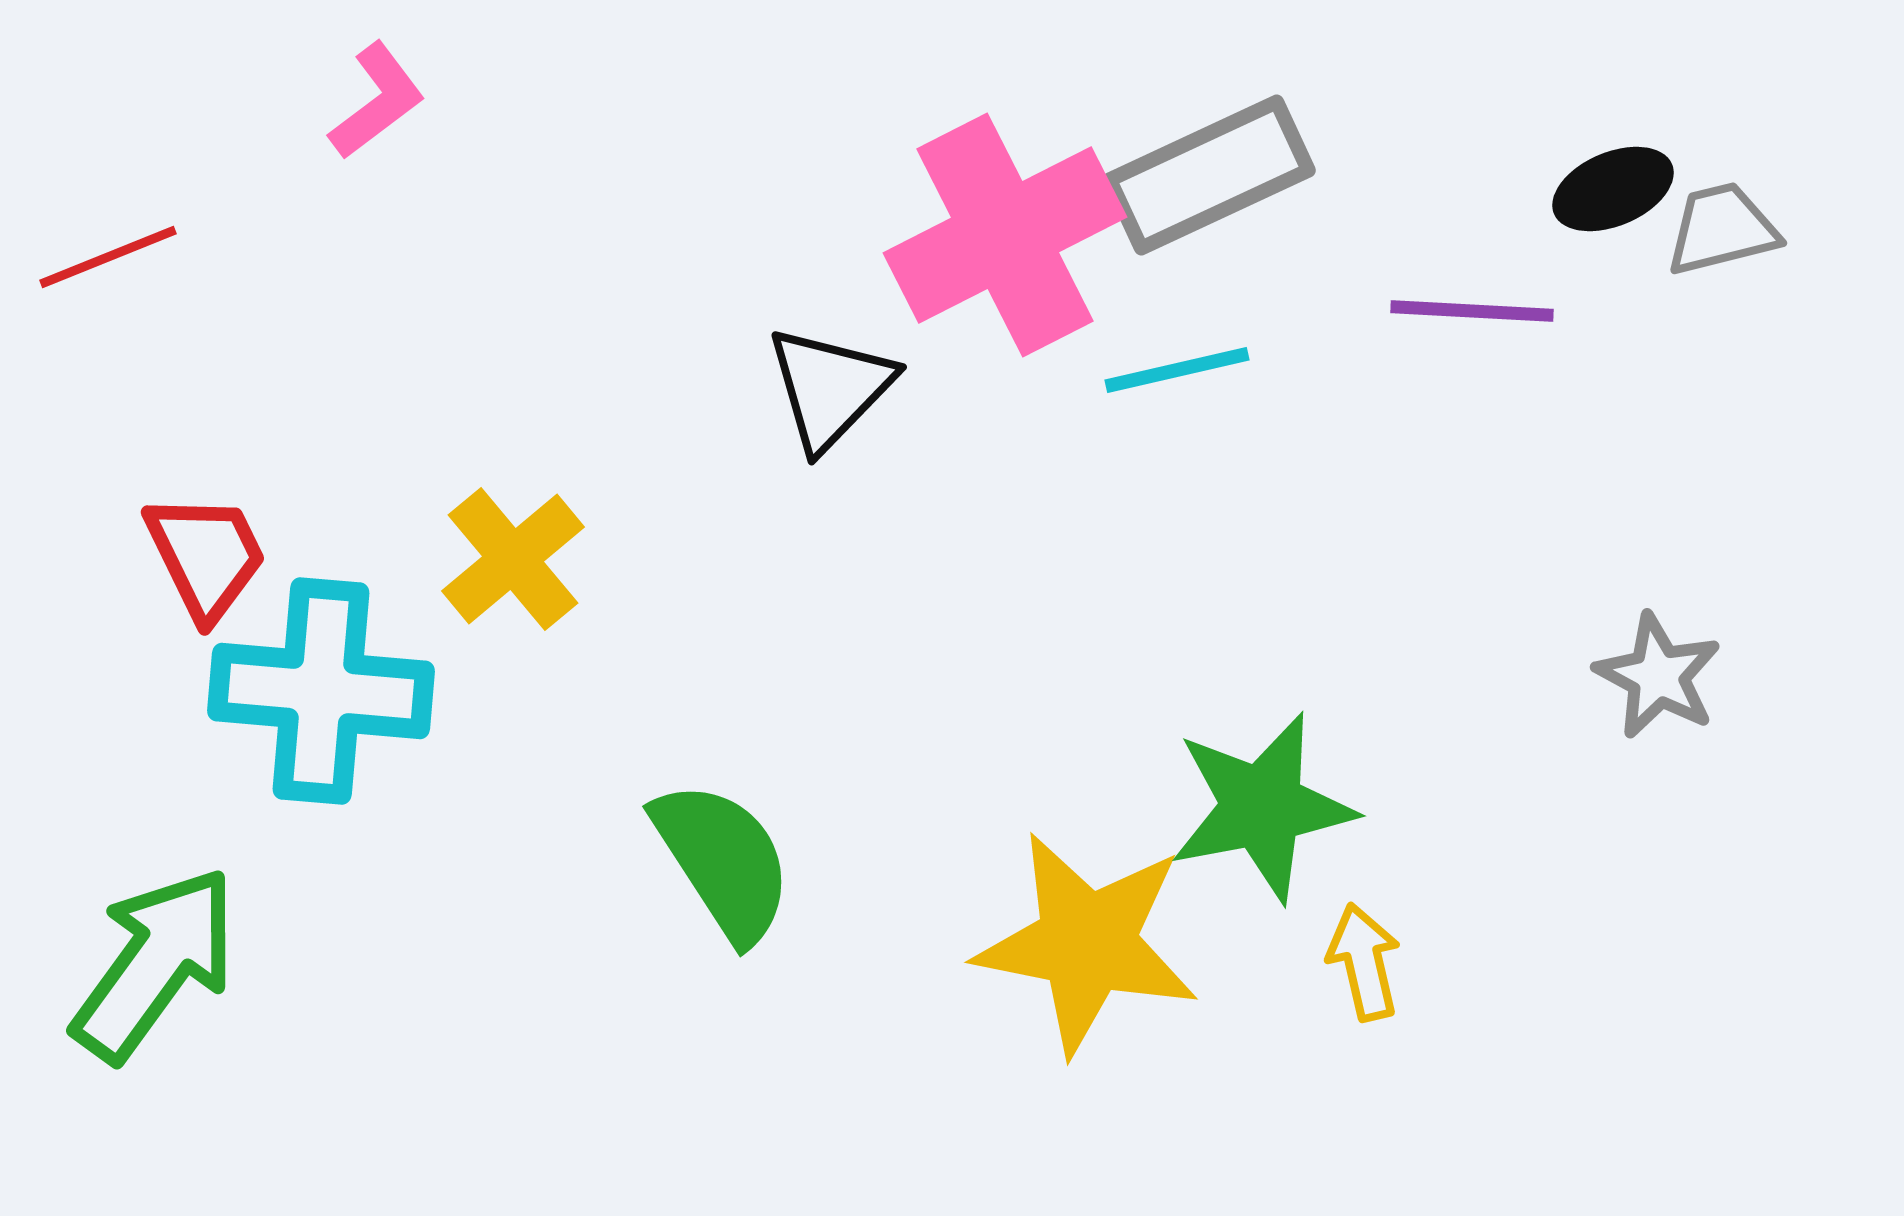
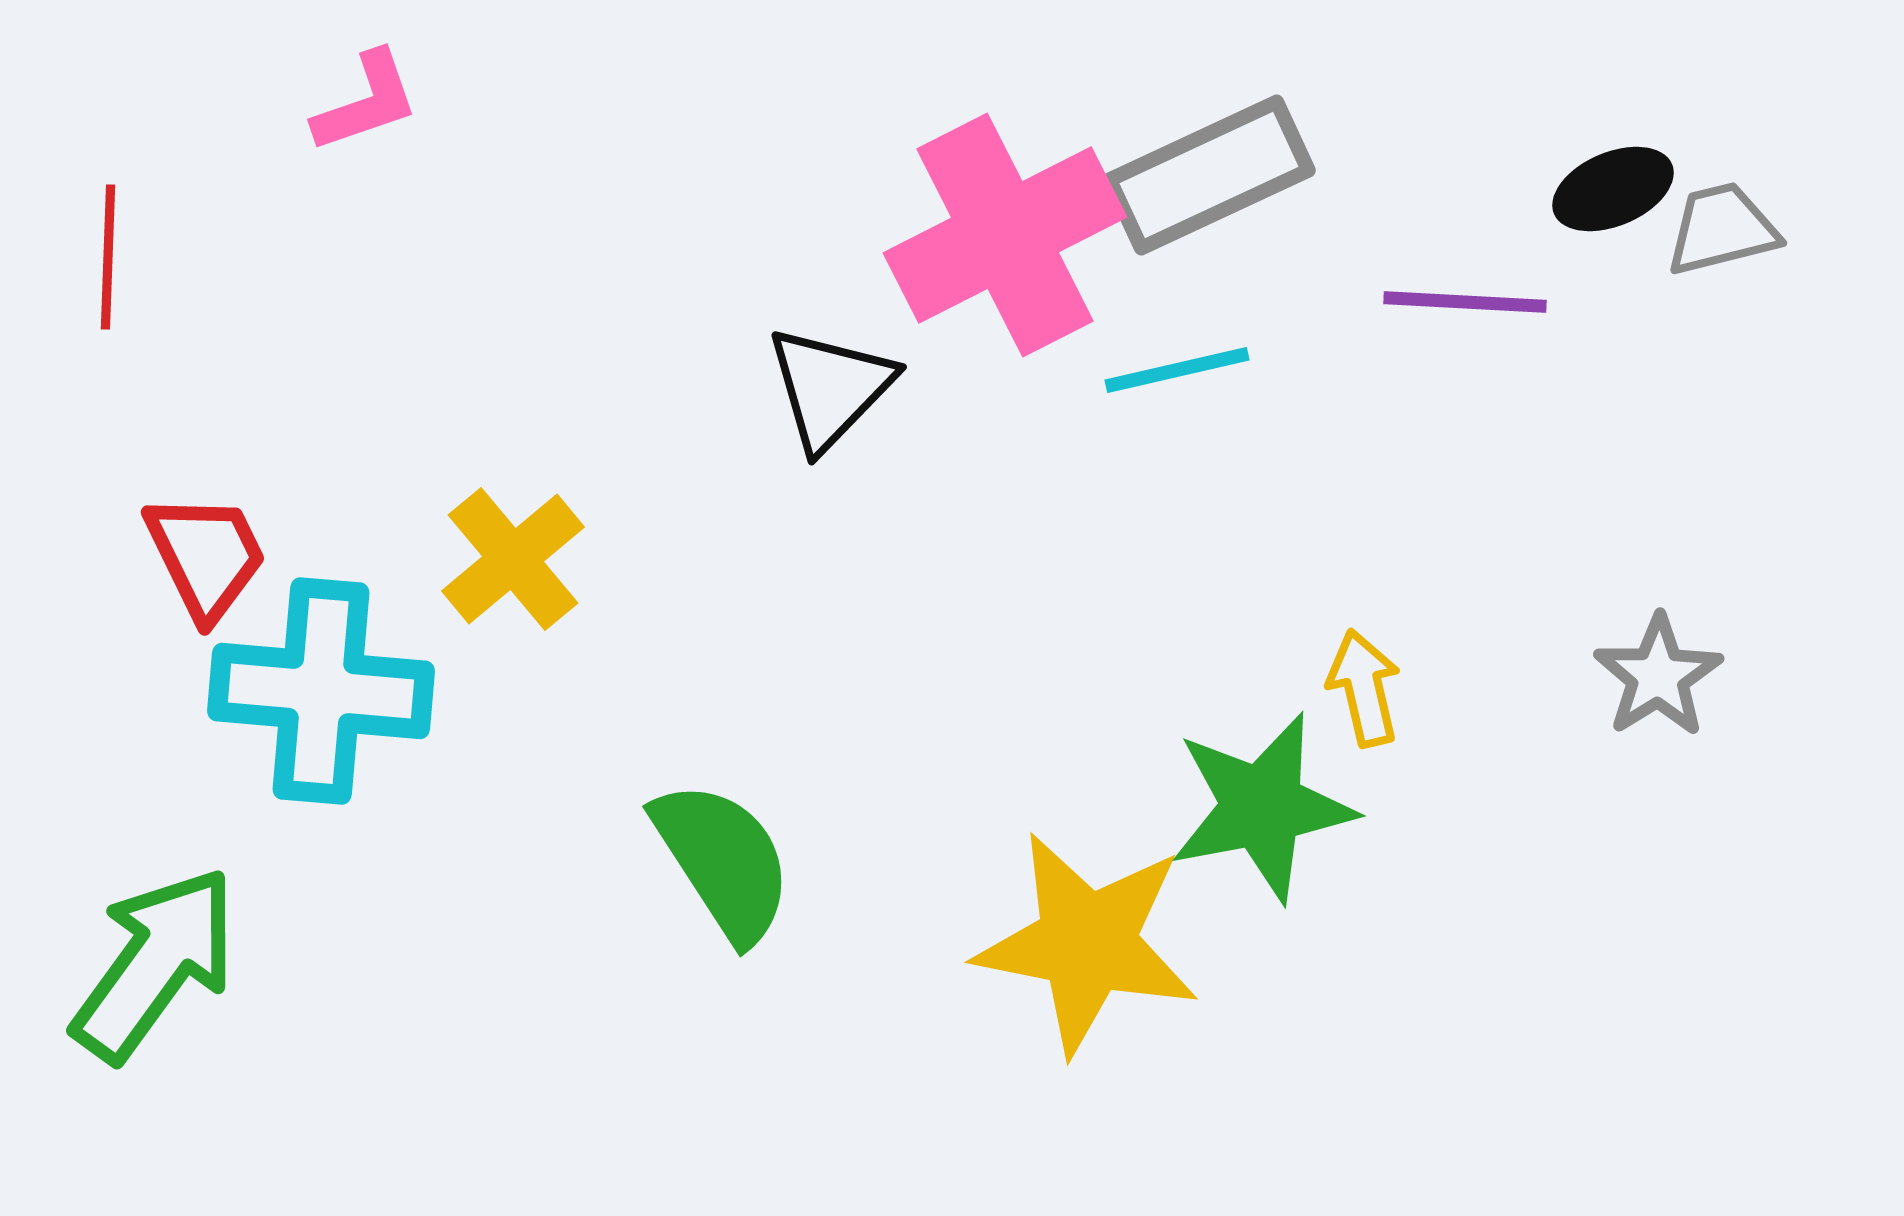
pink L-shape: moved 11 px left, 1 px down; rotated 18 degrees clockwise
red line: rotated 66 degrees counterclockwise
purple line: moved 7 px left, 9 px up
gray star: rotated 12 degrees clockwise
yellow arrow: moved 274 px up
